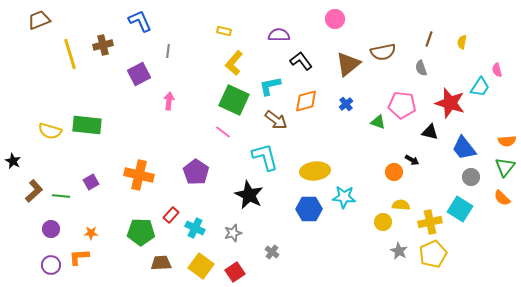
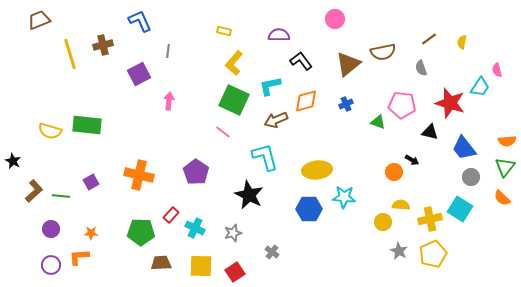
brown line at (429, 39): rotated 35 degrees clockwise
blue cross at (346, 104): rotated 16 degrees clockwise
brown arrow at (276, 120): rotated 120 degrees clockwise
yellow ellipse at (315, 171): moved 2 px right, 1 px up
yellow cross at (430, 222): moved 3 px up
yellow square at (201, 266): rotated 35 degrees counterclockwise
